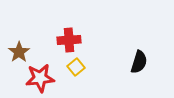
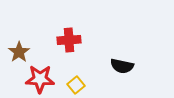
black semicircle: moved 17 px left, 4 px down; rotated 85 degrees clockwise
yellow square: moved 18 px down
red star: moved 1 px down; rotated 8 degrees clockwise
